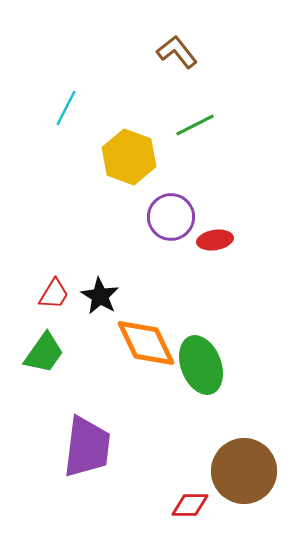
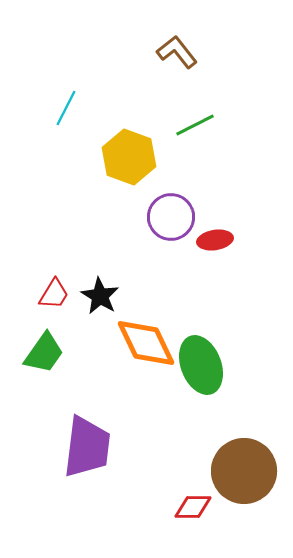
red diamond: moved 3 px right, 2 px down
